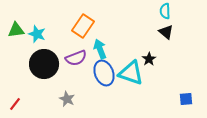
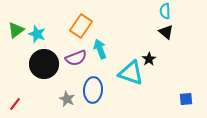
orange rectangle: moved 2 px left
green triangle: rotated 30 degrees counterclockwise
blue ellipse: moved 11 px left, 17 px down; rotated 25 degrees clockwise
